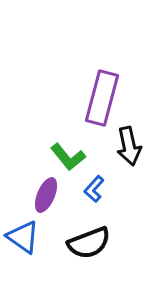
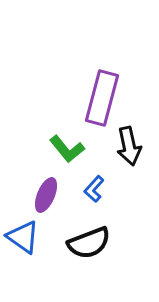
green L-shape: moved 1 px left, 8 px up
